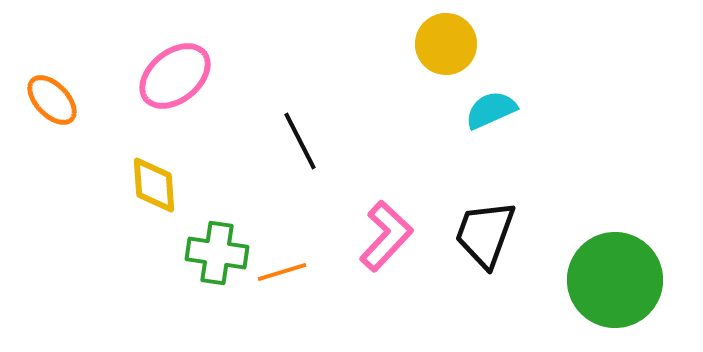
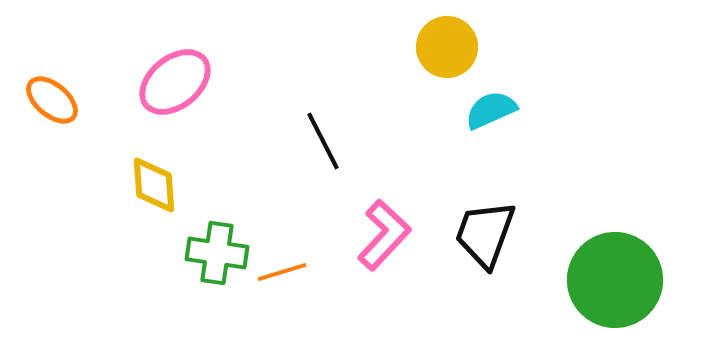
yellow circle: moved 1 px right, 3 px down
pink ellipse: moved 6 px down
orange ellipse: rotated 6 degrees counterclockwise
black line: moved 23 px right
pink L-shape: moved 2 px left, 1 px up
